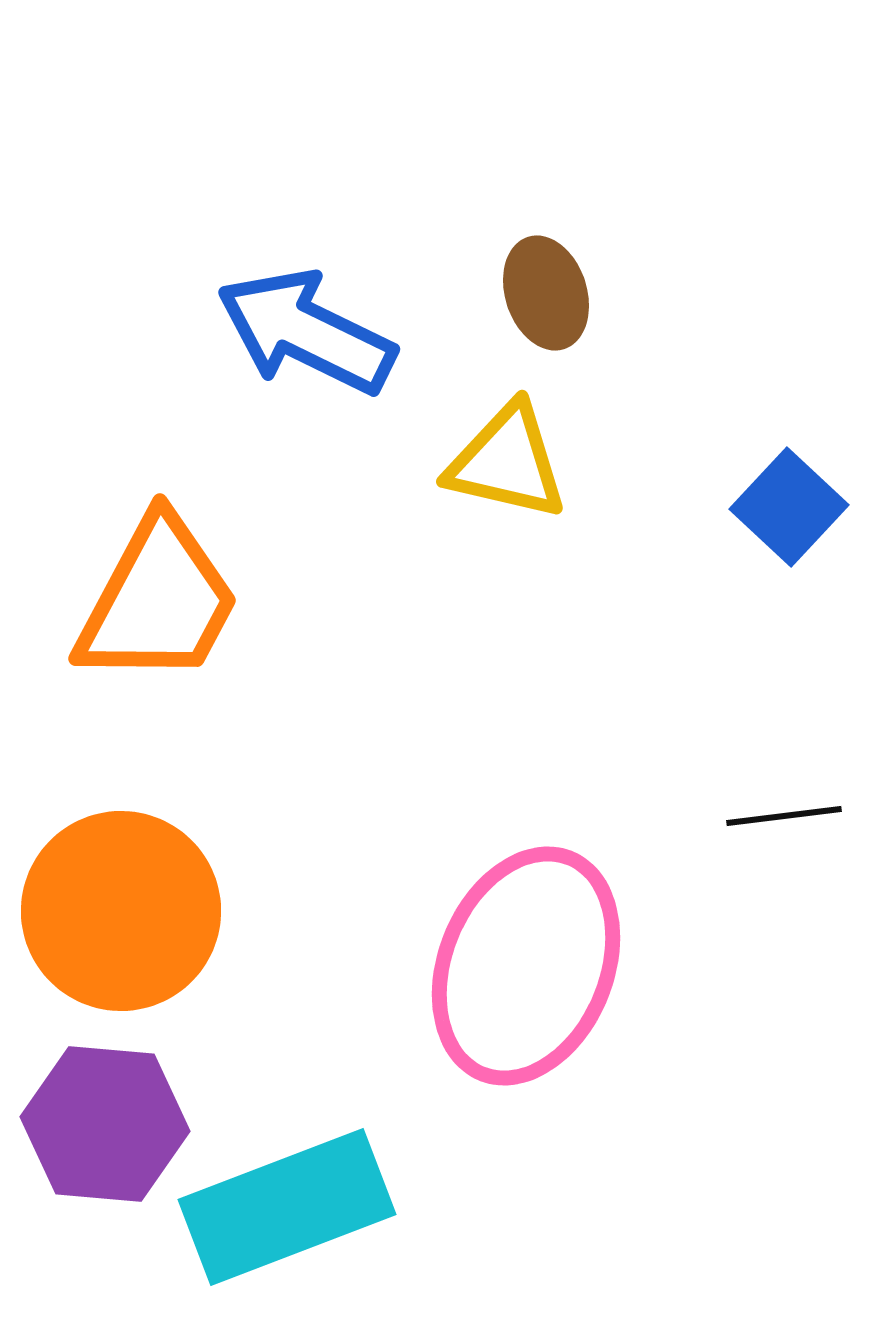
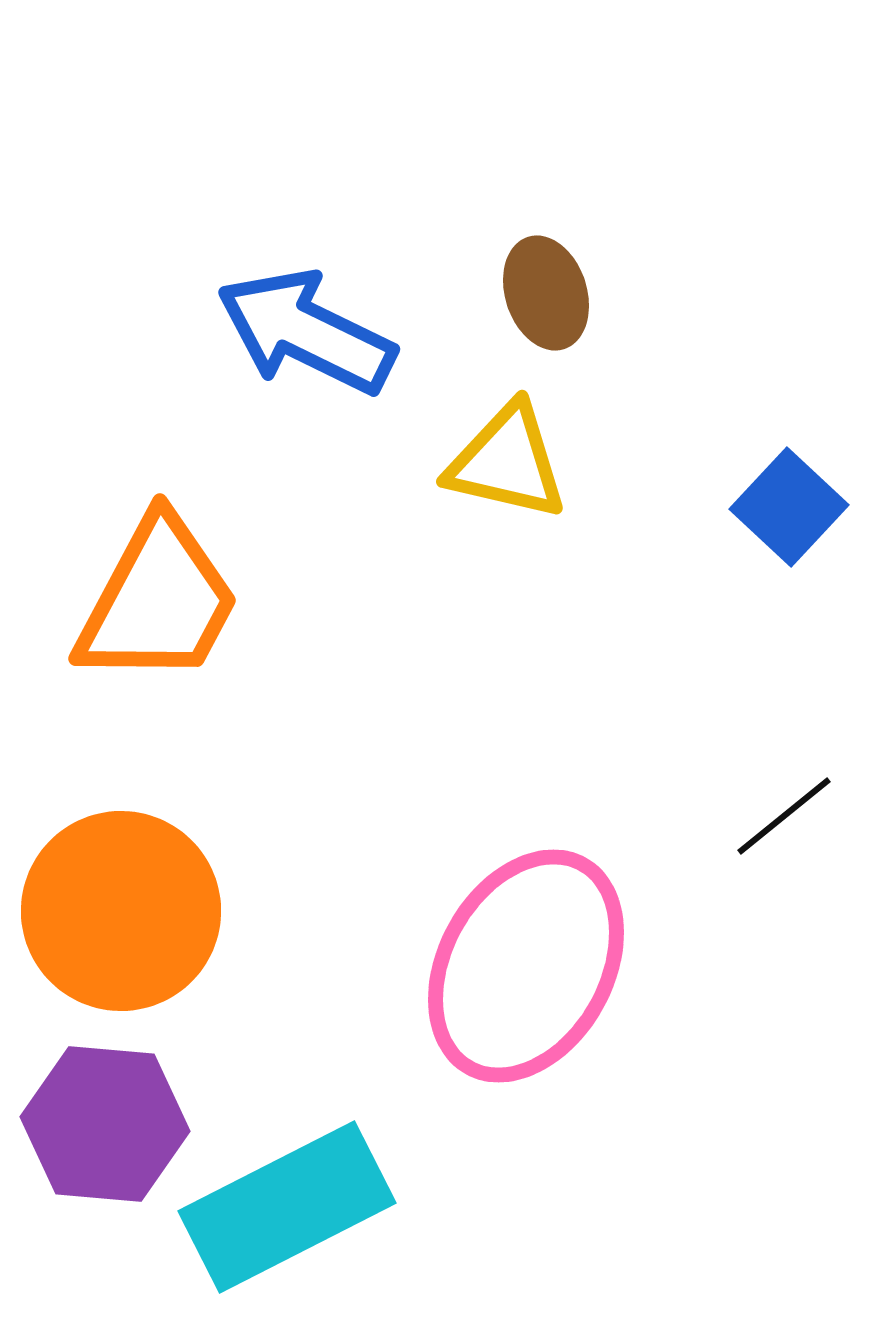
black line: rotated 32 degrees counterclockwise
pink ellipse: rotated 7 degrees clockwise
cyan rectangle: rotated 6 degrees counterclockwise
